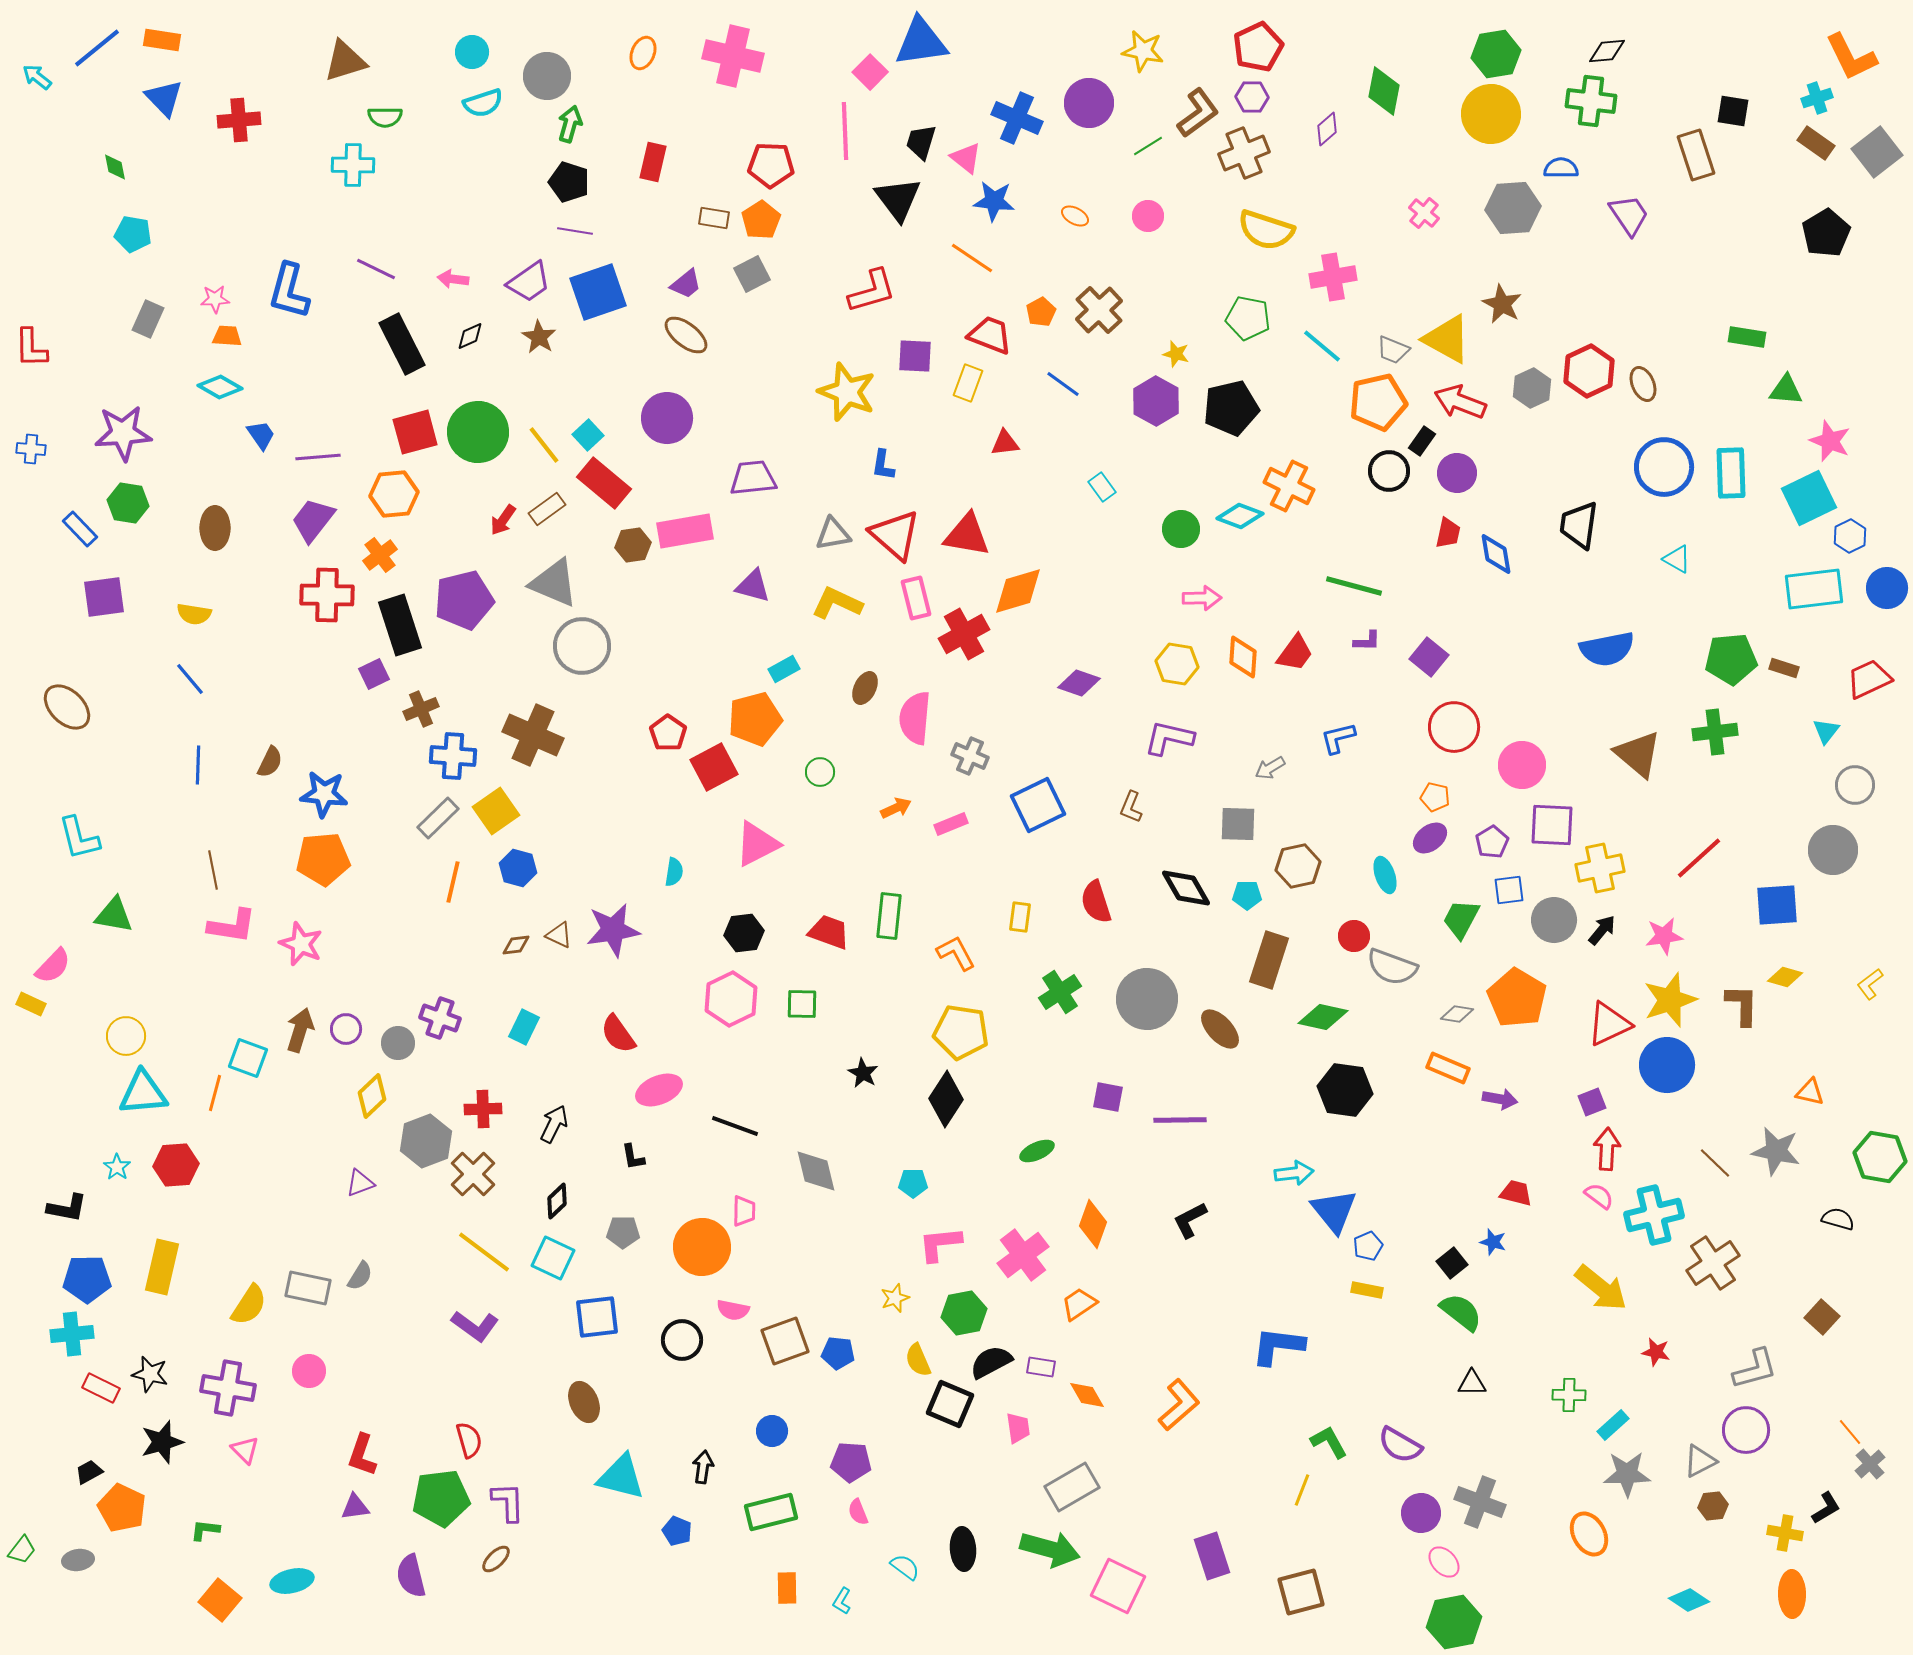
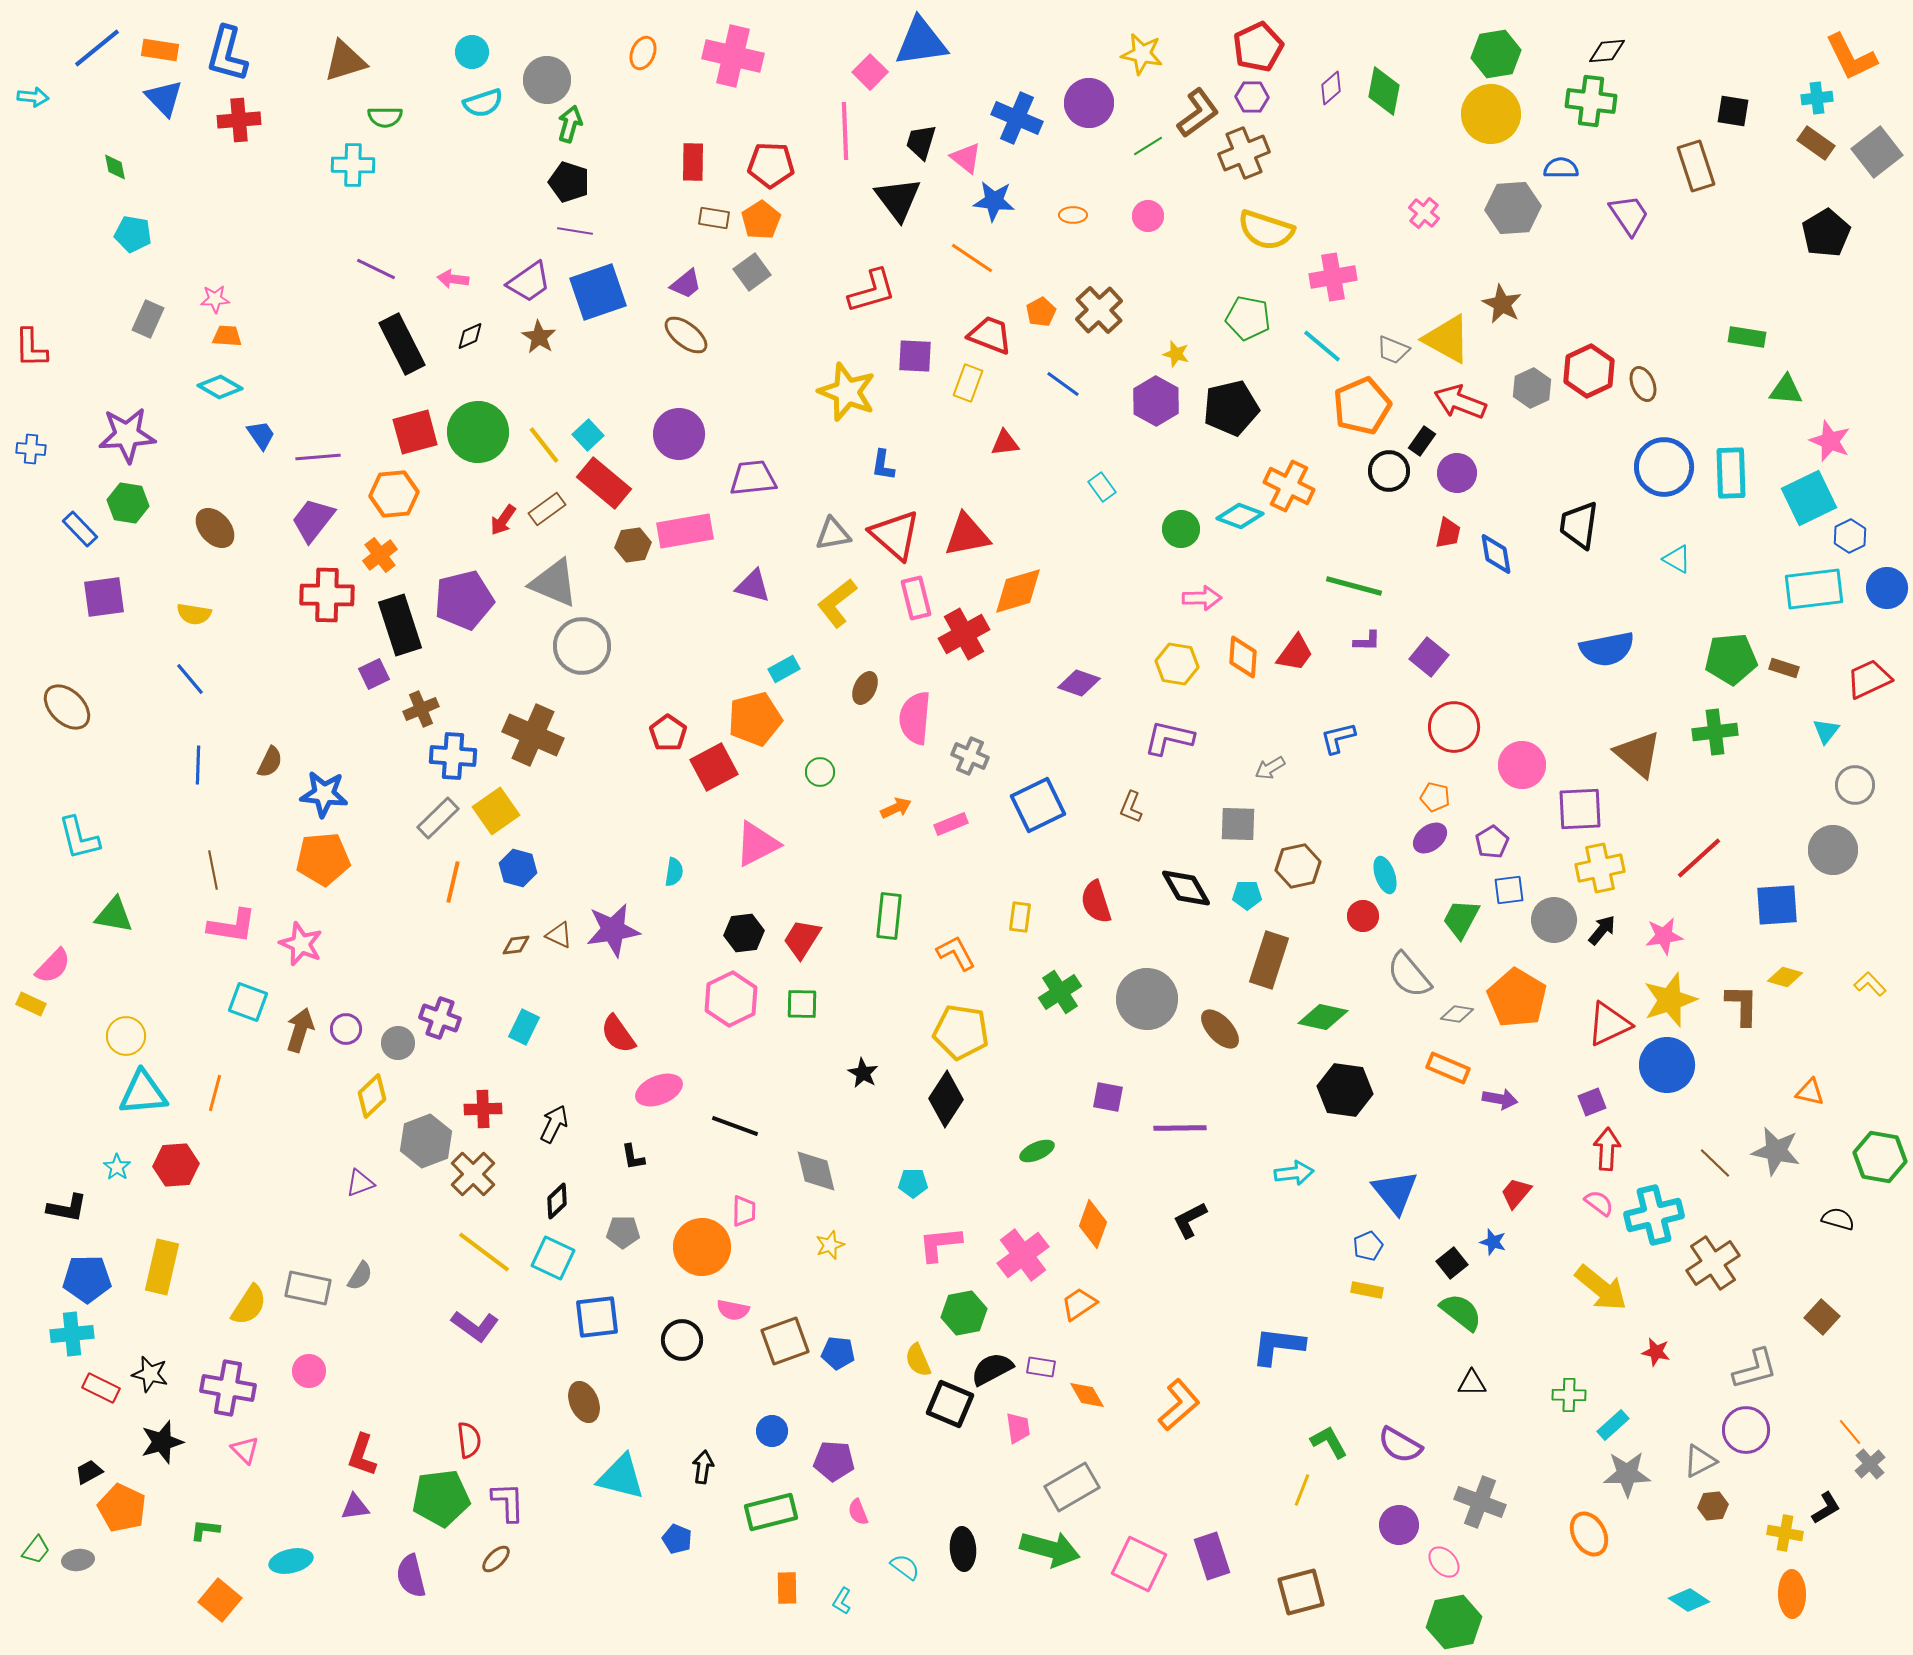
orange rectangle at (162, 40): moved 2 px left, 10 px down
yellow star at (1143, 51): moved 1 px left, 3 px down
gray circle at (547, 76): moved 4 px down
cyan arrow at (37, 77): moved 4 px left, 20 px down; rotated 148 degrees clockwise
cyan cross at (1817, 98): rotated 12 degrees clockwise
purple diamond at (1327, 129): moved 4 px right, 41 px up
brown rectangle at (1696, 155): moved 11 px down
red rectangle at (653, 162): moved 40 px right; rotated 12 degrees counterclockwise
orange ellipse at (1075, 216): moved 2 px left, 1 px up; rotated 28 degrees counterclockwise
gray square at (752, 274): moved 2 px up; rotated 9 degrees counterclockwise
blue L-shape at (289, 291): moved 62 px left, 237 px up
orange pentagon at (1378, 402): moved 16 px left, 4 px down; rotated 10 degrees counterclockwise
purple circle at (667, 418): moved 12 px right, 16 px down
purple star at (123, 433): moved 4 px right, 2 px down
brown ellipse at (215, 528): rotated 42 degrees counterclockwise
red triangle at (967, 535): rotated 21 degrees counterclockwise
yellow L-shape at (837, 603): rotated 63 degrees counterclockwise
purple square at (1552, 825): moved 28 px right, 16 px up; rotated 6 degrees counterclockwise
red trapezoid at (829, 932): moved 27 px left, 7 px down; rotated 78 degrees counterclockwise
red circle at (1354, 936): moved 9 px right, 20 px up
gray semicircle at (1392, 967): moved 17 px right, 8 px down; rotated 30 degrees clockwise
yellow L-shape at (1870, 984): rotated 84 degrees clockwise
cyan square at (248, 1058): moved 56 px up
purple line at (1180, 1120): moved 8 px down
red trapezoid at (1516, 1193): rotated 64 degrees counterclockwise
pink semicircle at (1599, 1196): moved 7 px down
blue triangle at (1334, 1211): moved 61 px right, 19 px up
yellow star at (895, 1298): moved 65 px left, 53 px up
black semicircle at (991, 1362): moved 1 px right, 7 px down
red semicircle at (469, 1440): rotated 9 degrees clockwise
purple pentagon at (851, 1462): moved 17 px left, 1 px up
purple circle at (1421, 1513): moved 22 px left, 12 px down
blue pentagon at (677, 1531): moved 8 px down
green trapezoid at (22, 1550): moved 14 px right
cyan ellipse at (292, 1581): moved 1 px left, 20 px up
pink square at (1118, 1586): moved 21 px right, 22 px up
